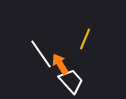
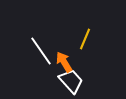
white line: moved 3 px up
orange arrow: moved 4 px right, 2 px up
